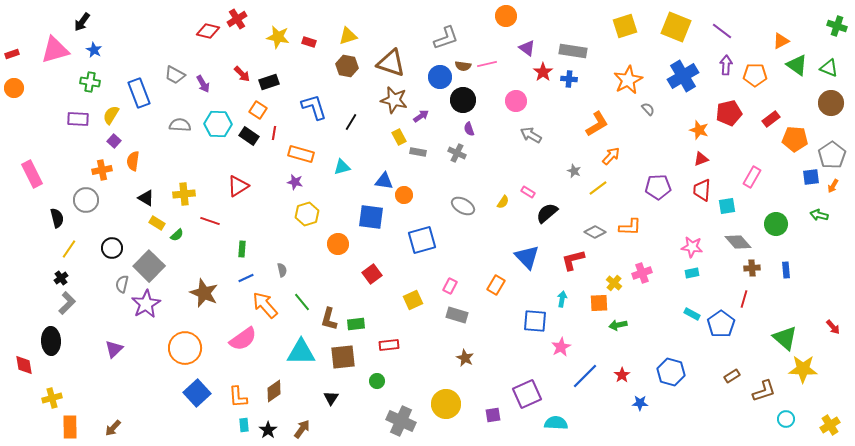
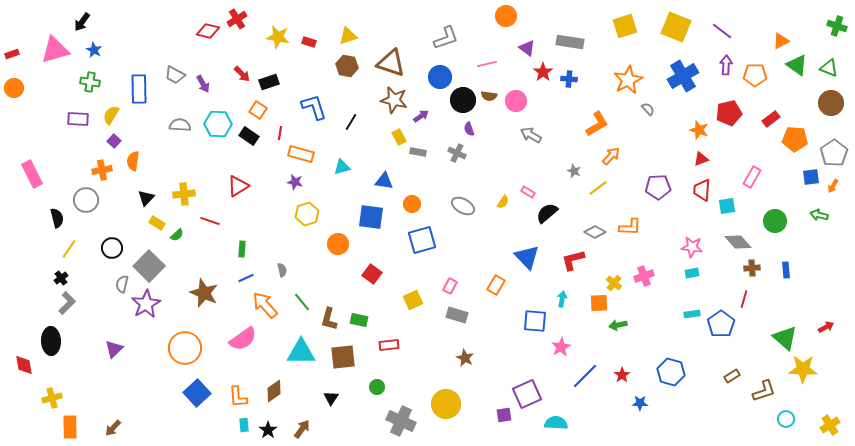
gray rectangle at (573, 51): moved 3 px left, 9 px up
brown semicircle at (463, 66): moved 26 px right, 30 px down
blue rectangle at (139, 93): moved 4 px up; rotated 20 degrees clockwise
red line at (274, 133): moved 6 px right
gray pentagon at (832, 155): moved 2 px right, 2 px up
orange circle at (404, 195): moved 8 px right, 9 px down
black triangle at (146, 198): rotated 42 degrees clockwise
green circle at (776, 224): moved 1 px left, 3 px up
pink cross at (642, 273): moved 2 px right, 3 px down
red square at (372, 274): rotated 18 degrees counterclockwise
cyan rectangle at (692, 314): rotated 35 degrees counterclockwise
green rectangle at (356, 324): moved 3 px right, 4 px up; rotated 18 degrees clockwise
red arrow at (833, 327): moved 7 px left; rotated 77 degrees counterclockwise
green circle at (377, 381): moved 6 px down
purple square at (493, 415): moved 11 px right
